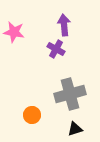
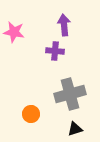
purple cross: moved 1 px left, 2 px down; rotated 24 degrees counterclockwise
orange circle: moved 1 px left, 1 px up
